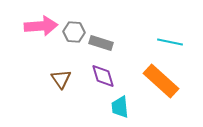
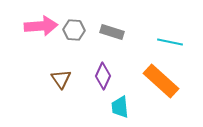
gray hexagon: moved 2 px up
gray rectangle: moved 11 px right, 11 px up
purple diamond: rotated 40 degrees clockwise
